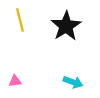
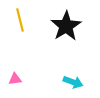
pink triangle: moved 2 px up
